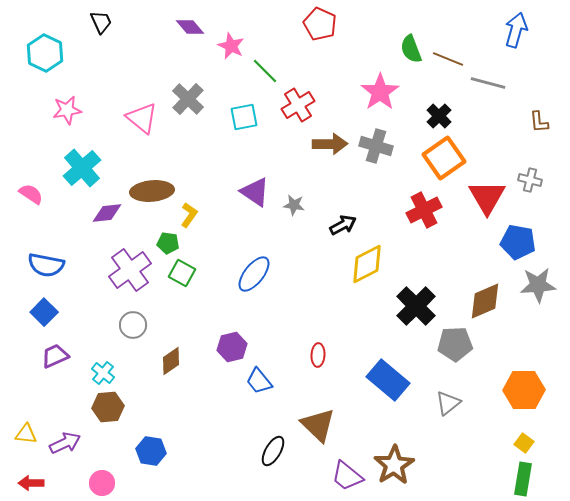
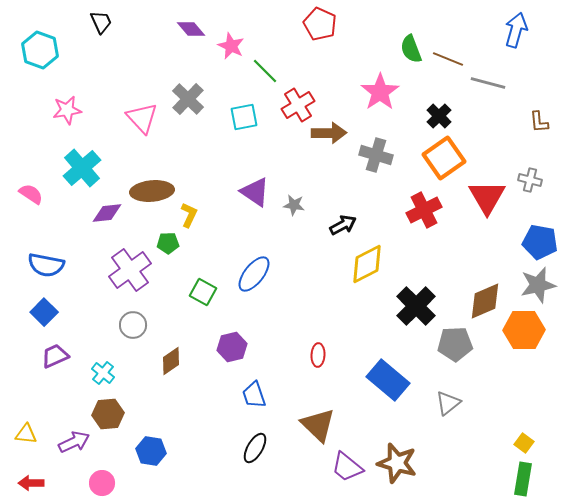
purple diamond at (190, 27): moved 1 px right, 2 px down
cyan hexagon at (45, 53): moved 5 px left, 3 px up; rotated 6 degrees counterclockwise
pink triangle at (142, 118): rotated 8 degrees clockwise
brown arrow at (330, 144): moved 1 px left, 11 px up
gray cross at (376, 146): moved 9 px down
yellow L-shape at (189, 215): rotated 10 degrees counterclockwise
blue pentagon at (518, 242): moved 22 px right
green pentagon at (168, 243): rotated 10 degrees counterclockwise
green square at (182, 273): moved 21 px right, 19 px down
gray star at (538, 285): rotated 9 degrees counterclockwise
blue trapezoid at (259, 381): moved 5 px left, 14 px down; rotated 20 degrees clockwise
orange hexagon at (524, 390): moved 60 px up
brown hexagon at (108, 407): moved 7 px down
purple arrow at (65, 443): moved 9 px right, 1 px up
black ellipse at (273, 451): moved 18 px left, 3 px up
brown star at (394, 465): moved 3 px right, 2 px up; rotated 24 degrees counterclockwise
purple trapezoid at (347, 476): moved 9 px up
